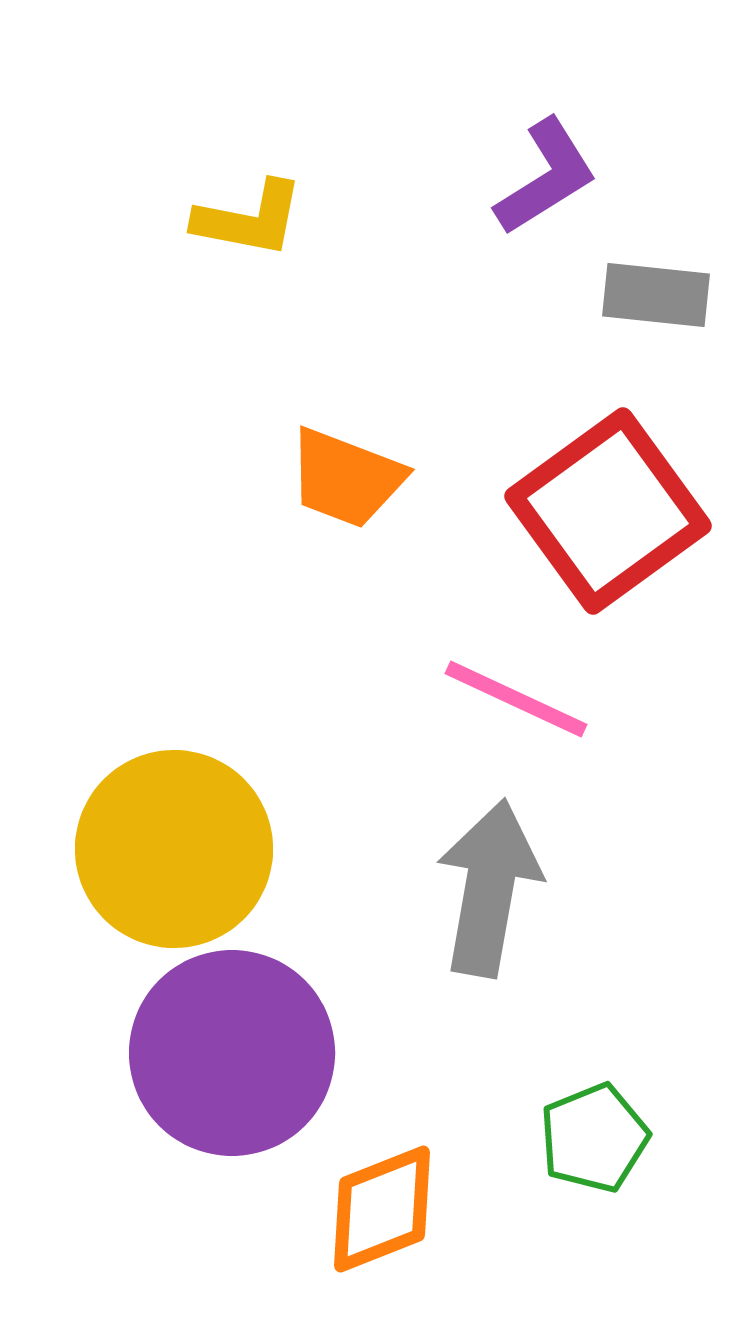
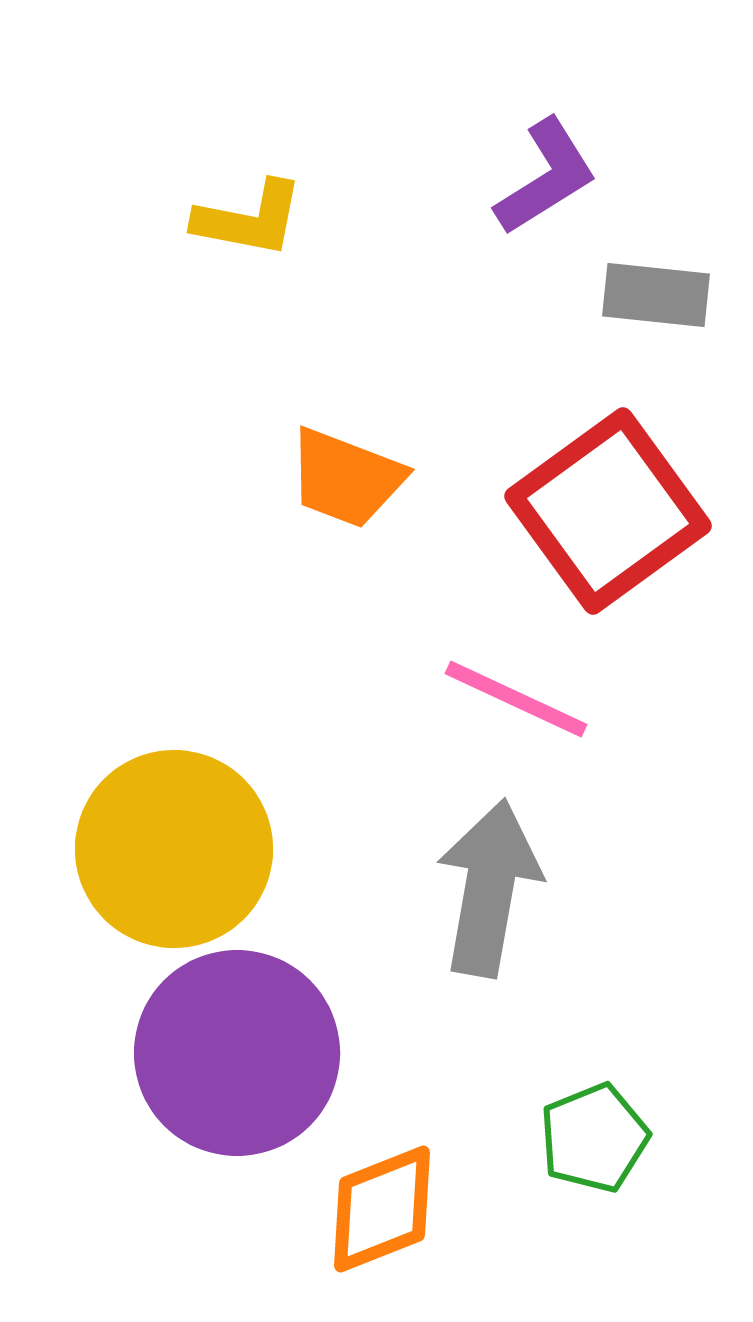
purple circle: moved 5 px right
